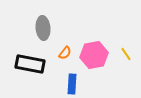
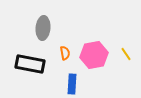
gray ellipse: rotated 10 degrees clockwise
orange semicircle: rotated 48 degrees counterclockwise
